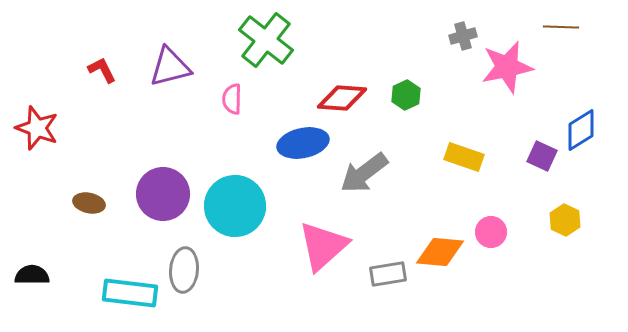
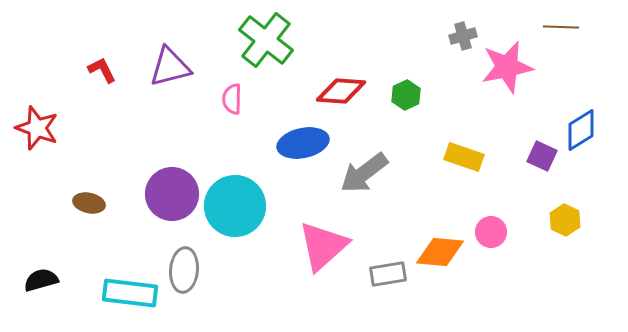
red diamond: moved 1 px left, 7 px up
purple circle: moved 9 px right
black semicircle: moved 9 px right, 5 px down; rotated 16 degrees counterclockwise
